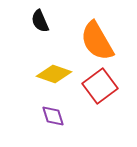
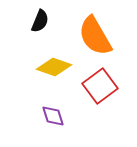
black semicircle: rotated 135 degrees counterclockwise
orange semicircle: moved 2 px left, 5 px up
yellow diamond: moved 7 px up
